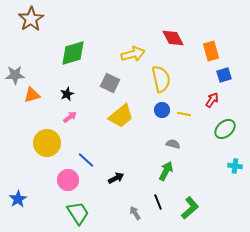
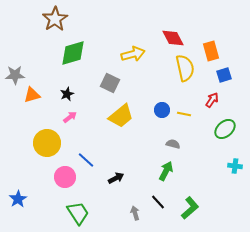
brown star: moved 24 px right
yellow semicircle: moved 24 px right, 11 px up
pink circle: moved 3 px left, 3 px up
black line: rotated 21 degrees counterclockwise
gray arrow: rotated 16 degrees clockwise
